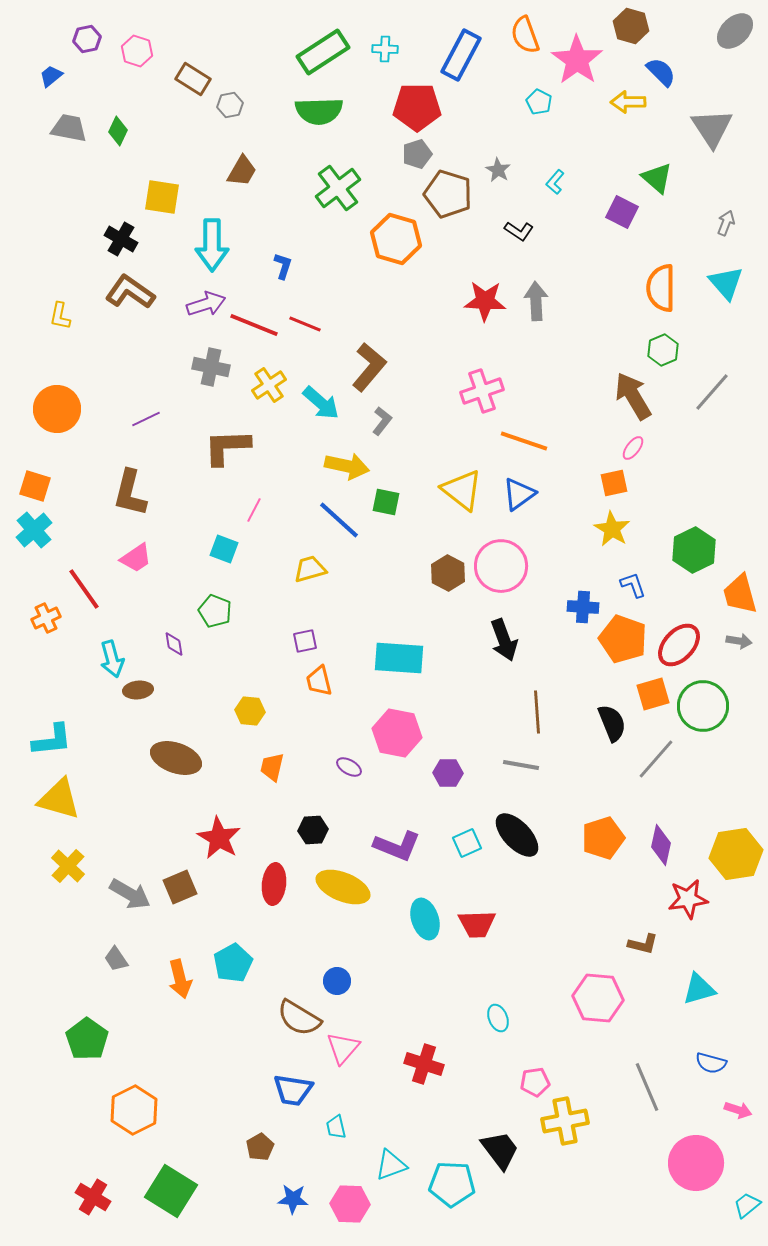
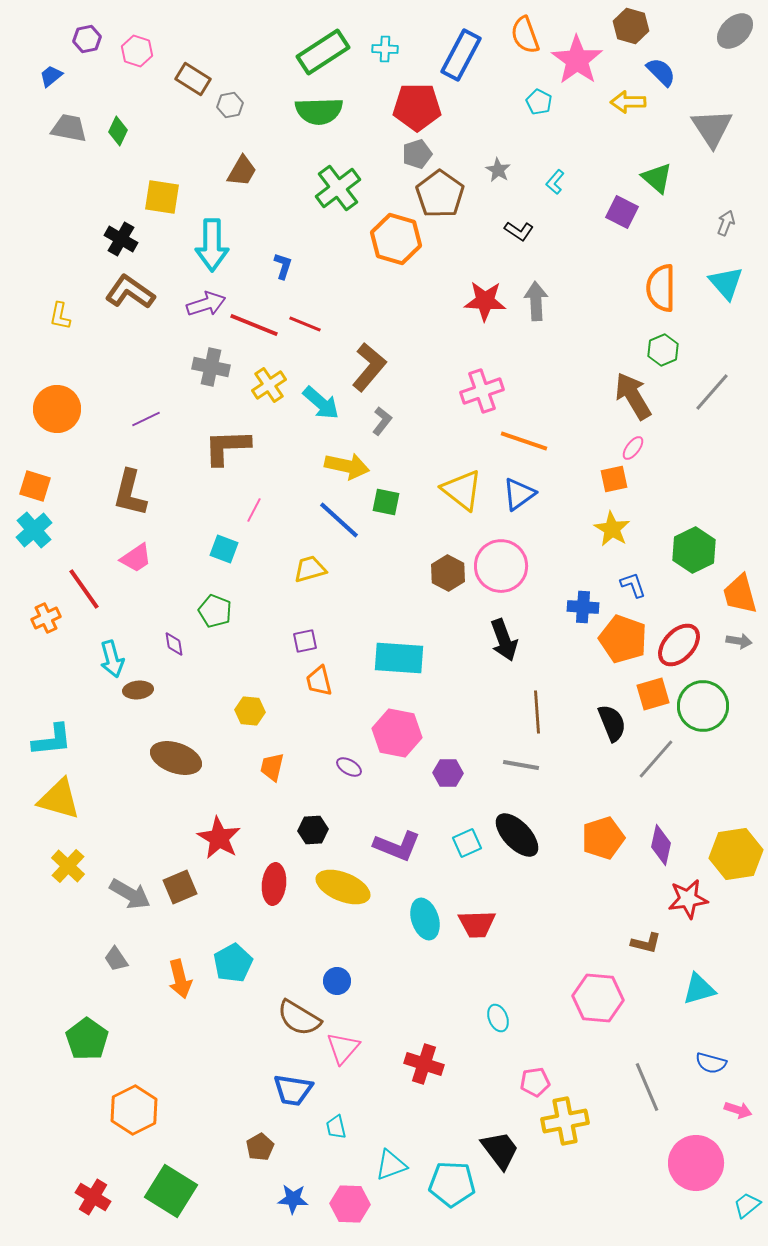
brown pentagon at (448, 194): moved 8 px left; rotated 18 degrees clockwise
orange square at (614, 483): moved 4 px up
brown L-shape at (643, 944): moved 3 px right, 1 px up
